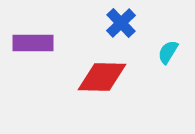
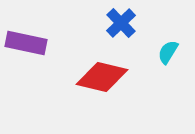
purple rectangle: moved 7 px left; rotated 12 degrees clockwise
red diamond: rotated 12 degrees clockwise
